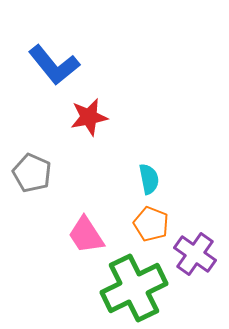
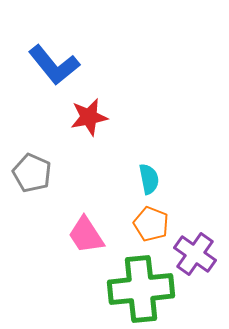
green cross: moved 7 px right, 1 px down; rotated 20 degrees clockwise
